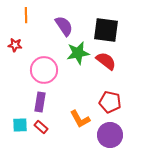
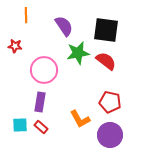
red star: moved 1 px down
